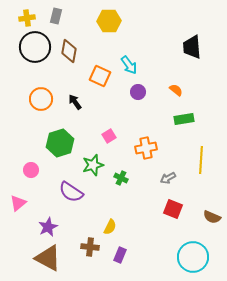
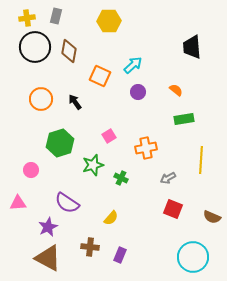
cyan arrow: moved 4 px right; rotated 96 degrees counterclockwise
purple semicircle: moved 4 px left, 11 px down
pink triangle: rotated 36 degrees clockwise
yellow semicircle: moved 1 px right, 9 px up; rotated 14 degrees clockwise
